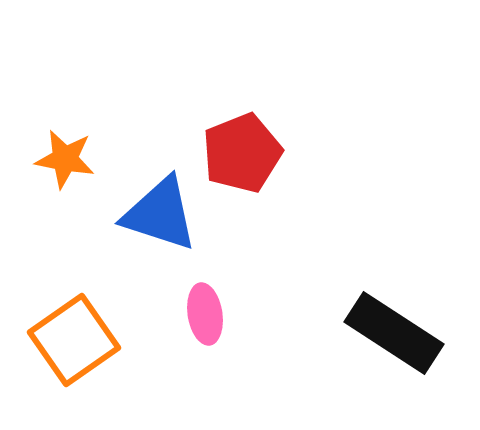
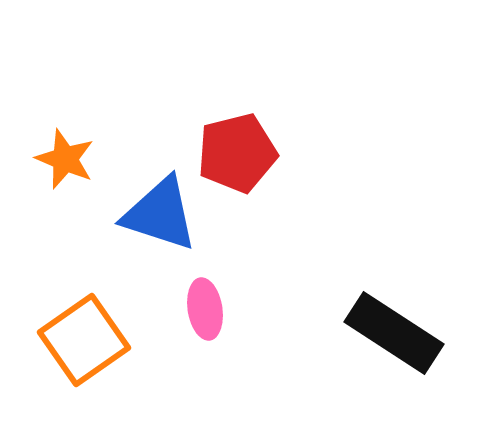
red pentagon: moved 5 px left; rotated 8 degrees clockwise
orange star: rotated 12 degrees clockwise
pink ellipse: moved 5 px up
orange square: moved 10 px right
